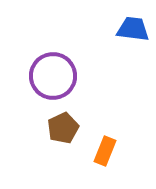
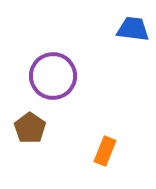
brown pentagon: moved 33 px left; rotated 12 degrees counterclockwise
